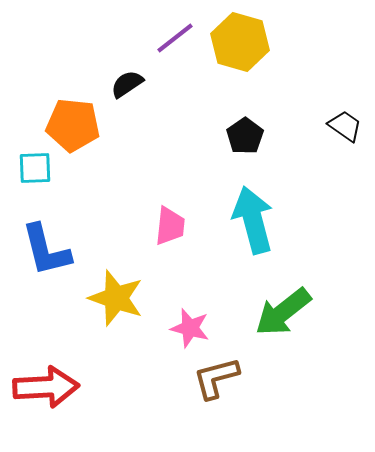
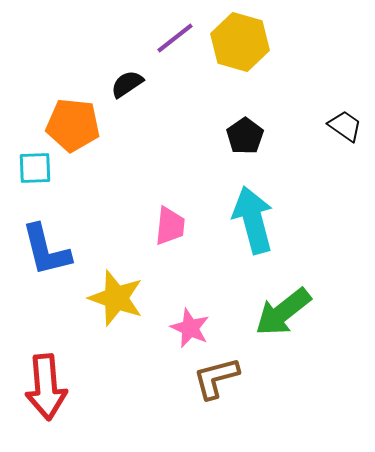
pink star: rotated 9 degrees clockwise
red arrow: rotated 88 degrees clockwise
